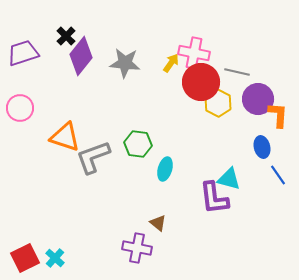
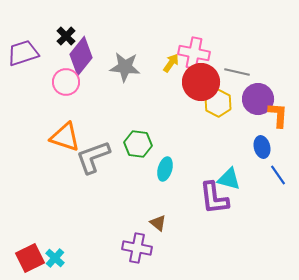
gray star: moved 4 px down
pink circle: moved 46 px right, 26 px up
red square: moved 5 px right
